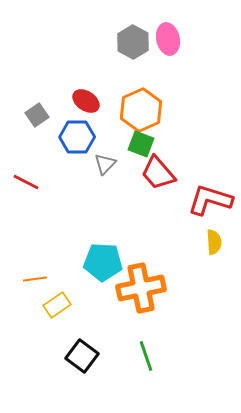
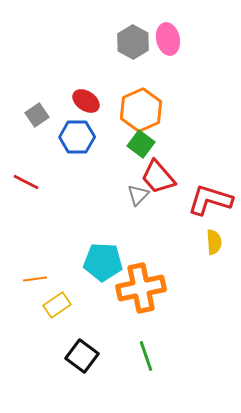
green square: rotated 16 degrees clockwise
gray triangle: moved 33 px right, 31 px down
red trapezoid: moved 4 px down
